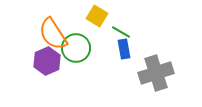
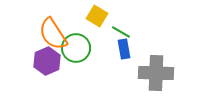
gray cross: rotated 20 degrees clockwise
